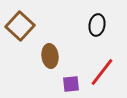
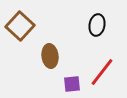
purple square: moved 1 px right
